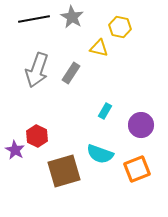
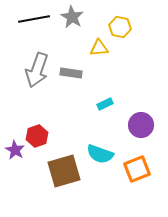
yellow triangle: rotated 18 degrees counterclockwise
gray rectangle: rotated 65 degrees clockwise
cyan rectangle: moved 7 px up; rotated 35 degrees clockwise
red hexagon: rotated 15 degrees clockwise
